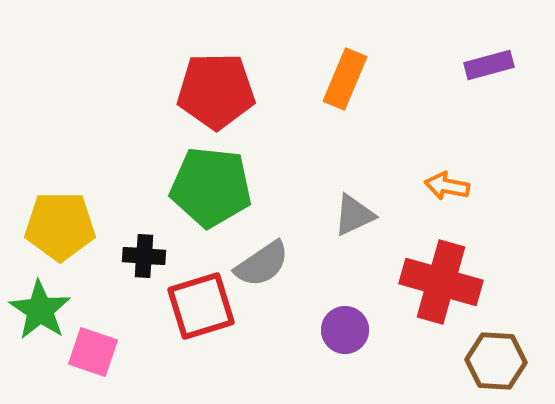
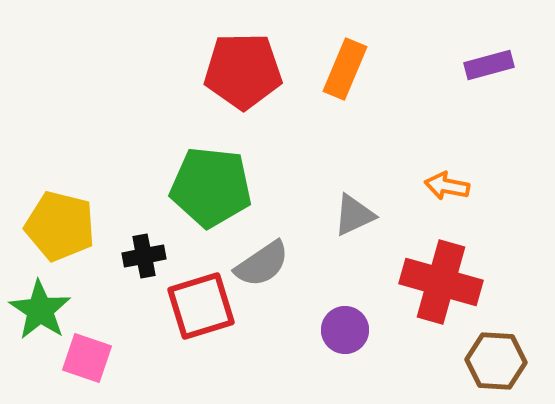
orange rectangle: moved 10 px up
red pentagon: moved 27 px right, 20 px up
yellow pentagon: rotated 14 degrees clockwise
black cross: rotated 15 degrees counterclockwise
pink square: moved 6 px left, 6 px down
